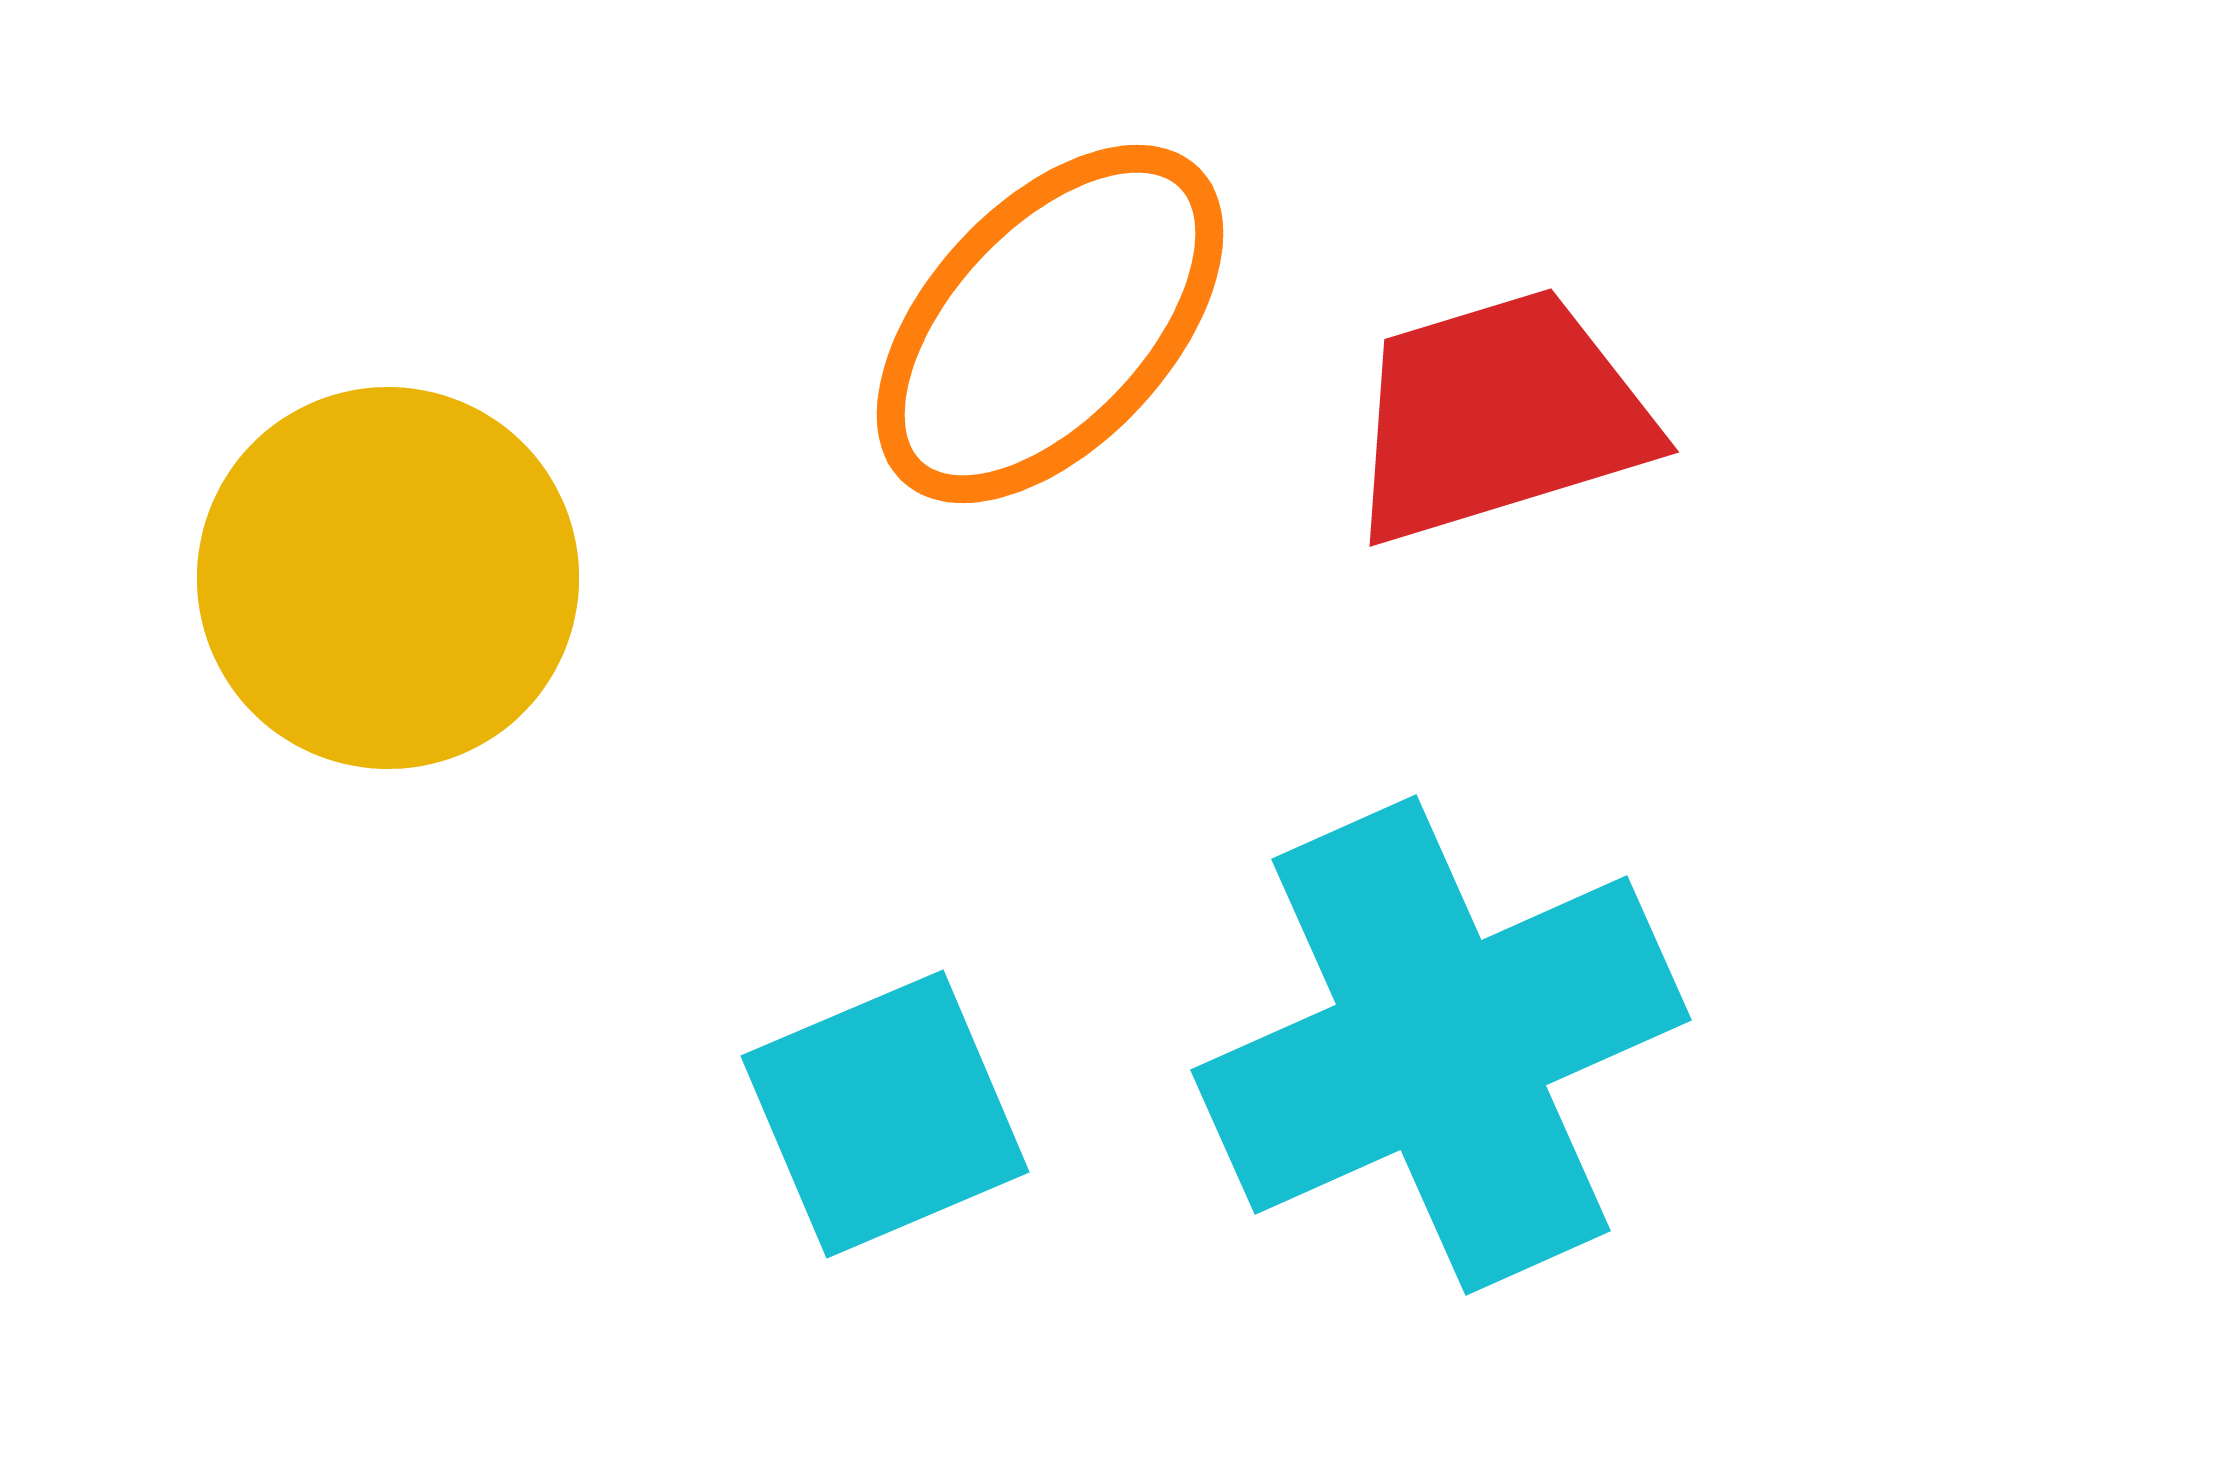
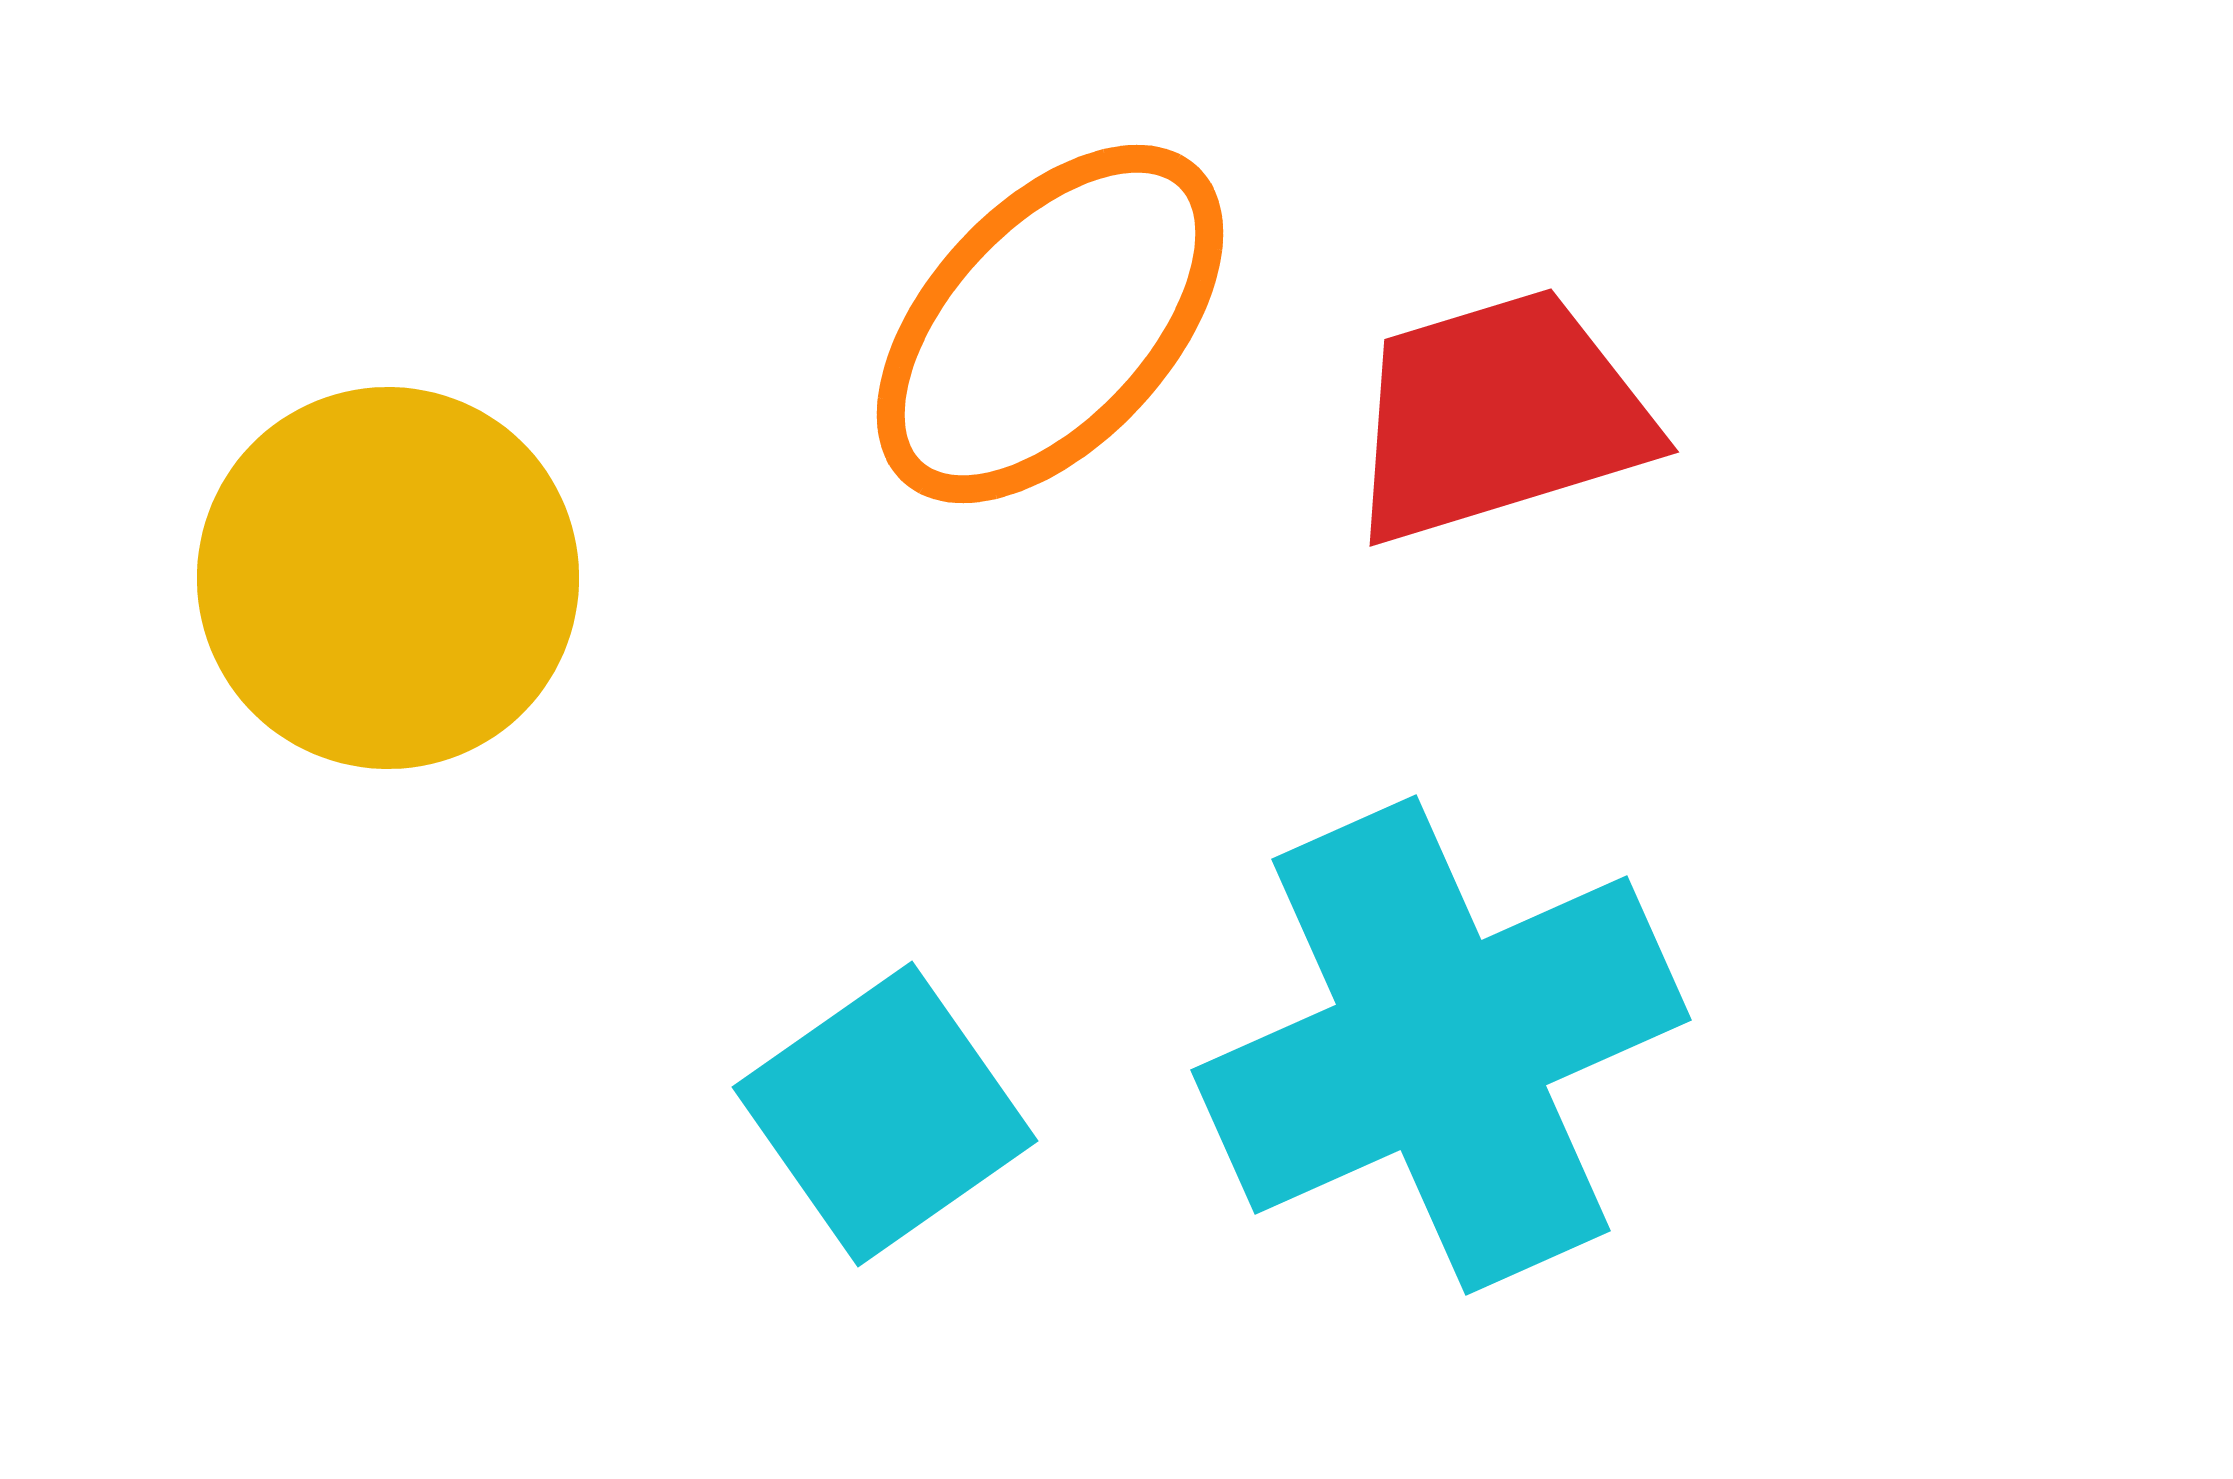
cyan square: rotated 12 degrees counterclockwise
